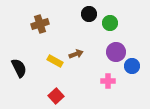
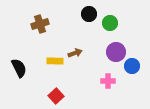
brown arrow: moved 1 px left, 1 px up
yellow rectangle: rotated 28 degrees counterclockwise
